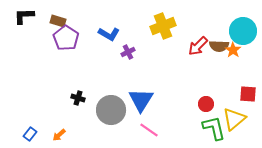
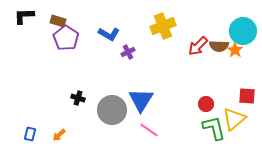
orange star: moved 2 px right
red square: moved 1 px left, 2 px down
gray circle: moved 1 px right
blue rectangle: rotated 24 degrees counterclockwise
